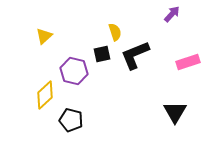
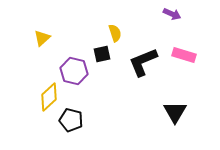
purple arrow: rotated 72 degrees clockwise
yellow semicircle: moved 1 px down
yellow triangle: moved 2 px left, 2 px down
black L-shape: moved 8 px right, 7 px down
pink rectangle: moved 4 px left, 7 px up; rotated 35 degrees clockwise
yellow diamond: moved 4 px right, 2 px down
